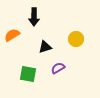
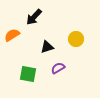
black arrow: rotated 42 degrees clockwise
black triangle: moved 2 px right
